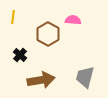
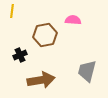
yellow line: moved 1 px left, 6 px up
brown hexagon: moved 3 px left, 1 px down; rotated 20 degrees clockwise
black cross: rotated 24 degrees clockwise
gray trapezoid: moved 2 px right, 6 px up
